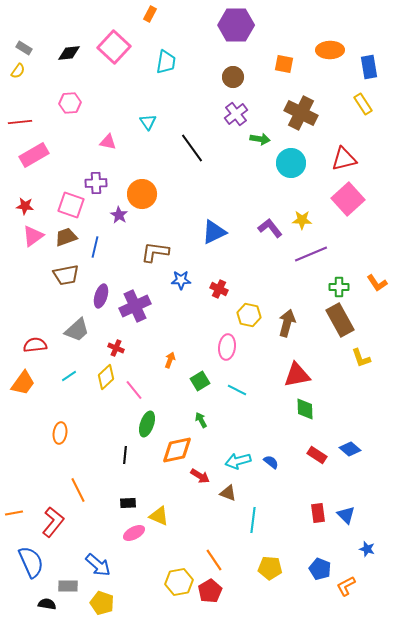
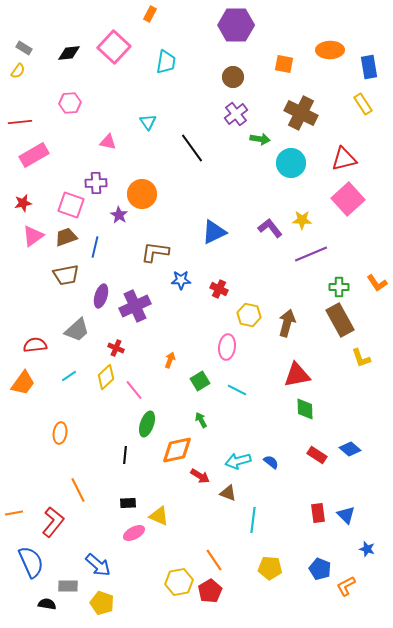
red star at (25, 206): moved 2 px left, 3 px up; rotated 18 degrees counterclockwise
